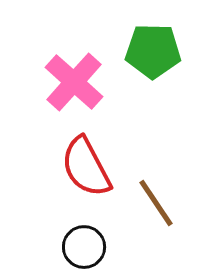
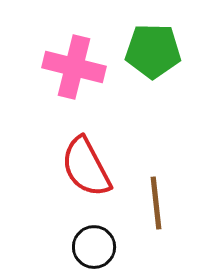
pink cross: moved 15 px up; rotated 28 degrees counterclockwise
brown line: rotated 28 degrees clockwise
black circle: moved 10 px right
